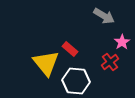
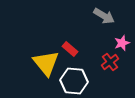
pink star: moved 1 px down; rotated 14 degrees clockwise
white hexagon: moved 2 px left
